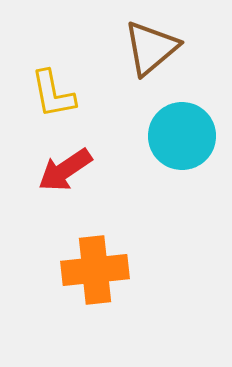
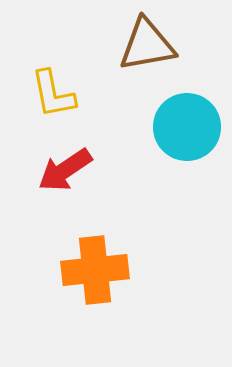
brown triangle: moved 4 px left, 3 px up; rotated 30 degrees clockwise
cyan circle: moved 5 px right, 9 px up
